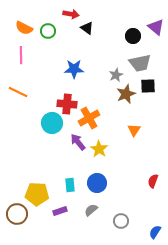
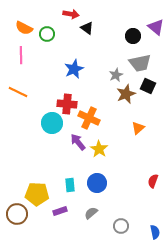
green circle: moved 1 px left, 3 px down
blue star: rotated 24 degrees counterclockwise
black square: rotated 28 degrees clockwise
orange cross: rotated 35 degrees counterclockwise
orange triangle: moved 4 px right, 2 px up; rotated 16 degrees clockwise
gray semicircle: moved 3 px down
gray circle: moved 5 px down
blue semicircle: rotated 136 degrees clockwise
